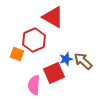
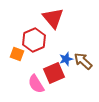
red triangle: moved 1 px down; rotated 20 degrees clockwise
pink semicircle: moved 2 px right, 1 px up; rotated 36 degrees counterclockwise
